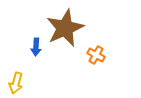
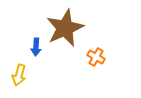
orange cross: moved 2 px down
yellow arrow: moved 3 px right, 8 px up
